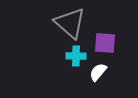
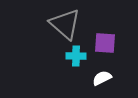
gray triangle: moved 5 px left, 1 px down
white semicircle: moved 4 px right, 6 px down; rotated 24 degrees clockwise
